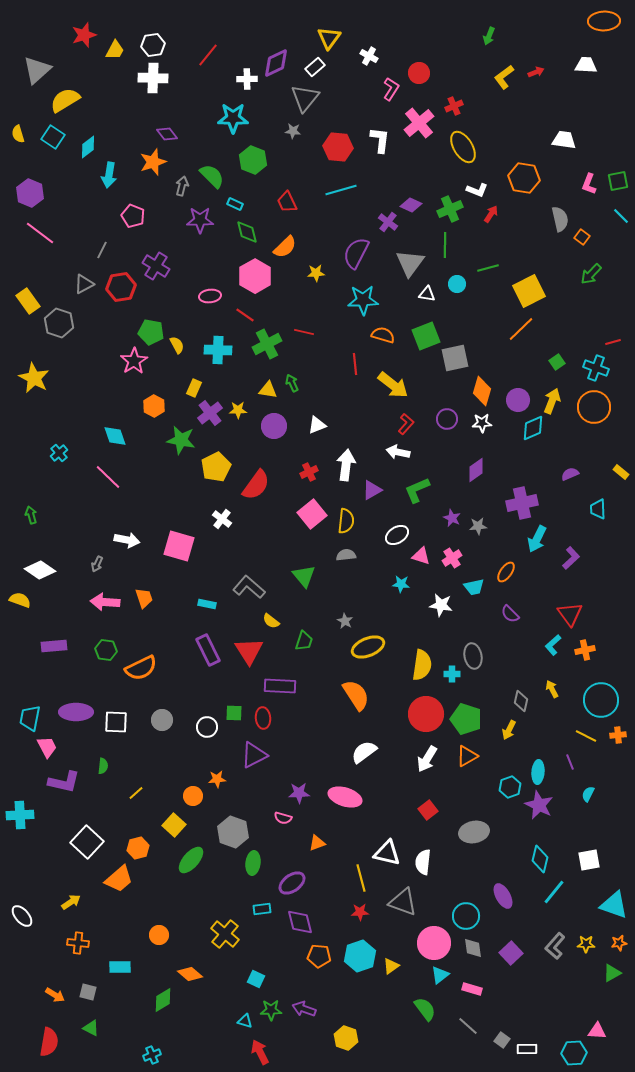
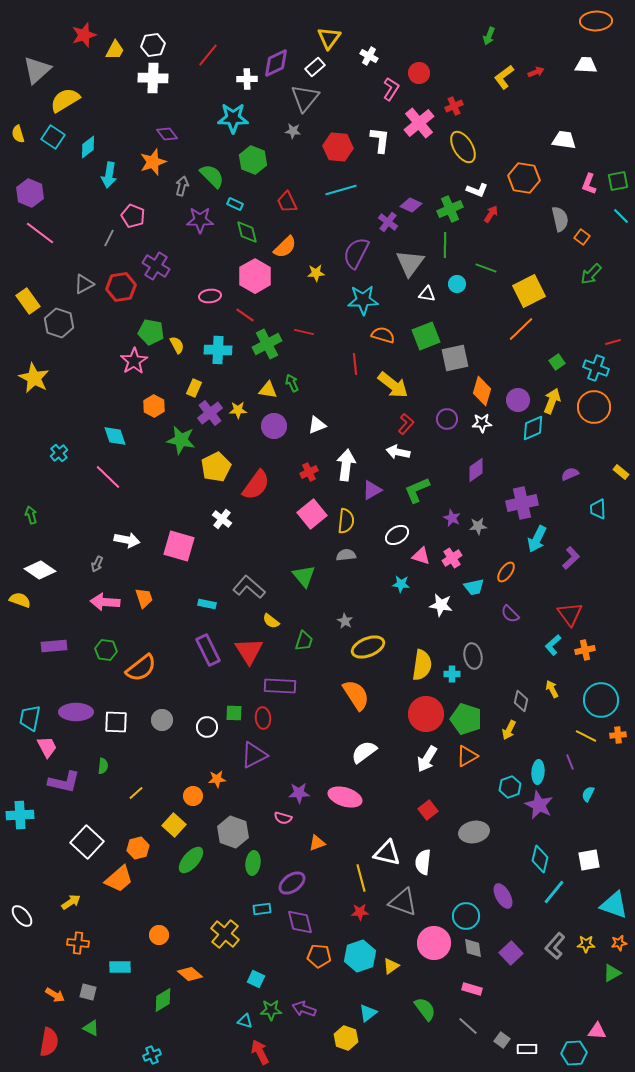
orange ellipse at (604, 21): moved 8 px left
gray line at (102, 250): moved 7 px right, 12 px up
green line at (488, 268): moved 2 px left; rotated 35 degrees clockwise
orange semicircle at (141, 668): rotated 12 degrees counterclockwise
cyan triangle at (440, 975): moved 72 px left, 38 px down
